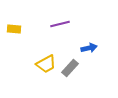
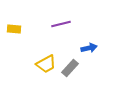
purple line: moved 1 px right
